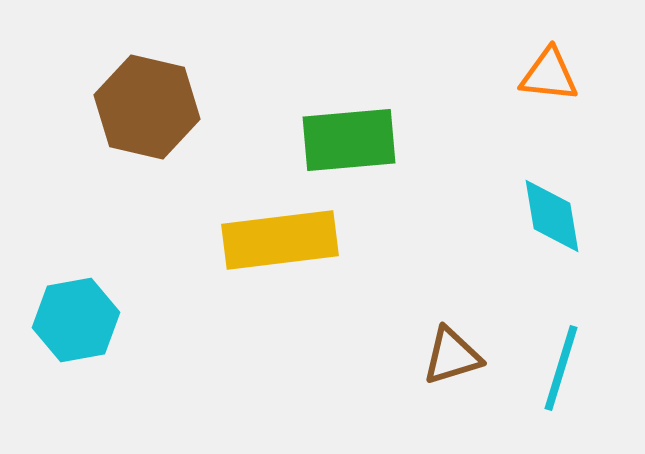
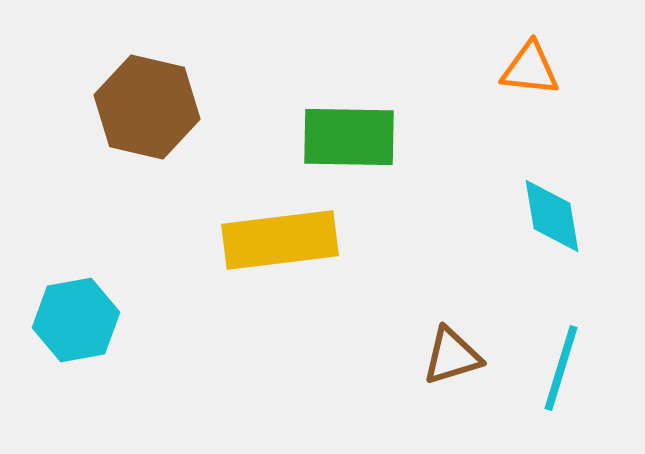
orange triangle: moved 19 px left, 6 px up
green rectangle: moved 3 px up; rotated 6 degrees clockwise
